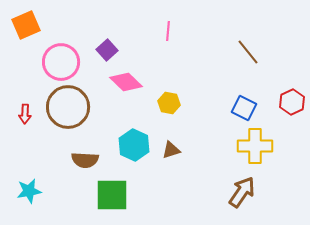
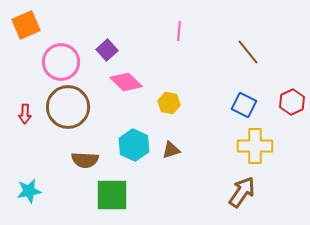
pink line: moved 11 px right
blue square: moved 3 px up
